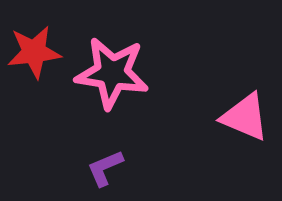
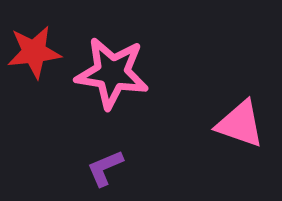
pink triangle: moved 5 px left, 7 px down; rotated 4 degrees counterclockwise
